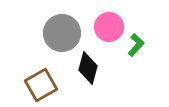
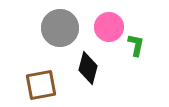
gray circle: moved 2 px left, 5 px up
green L-shape: rotated 30 degrees counterclockwise
brown square: rotated 20 degrees clockwise
